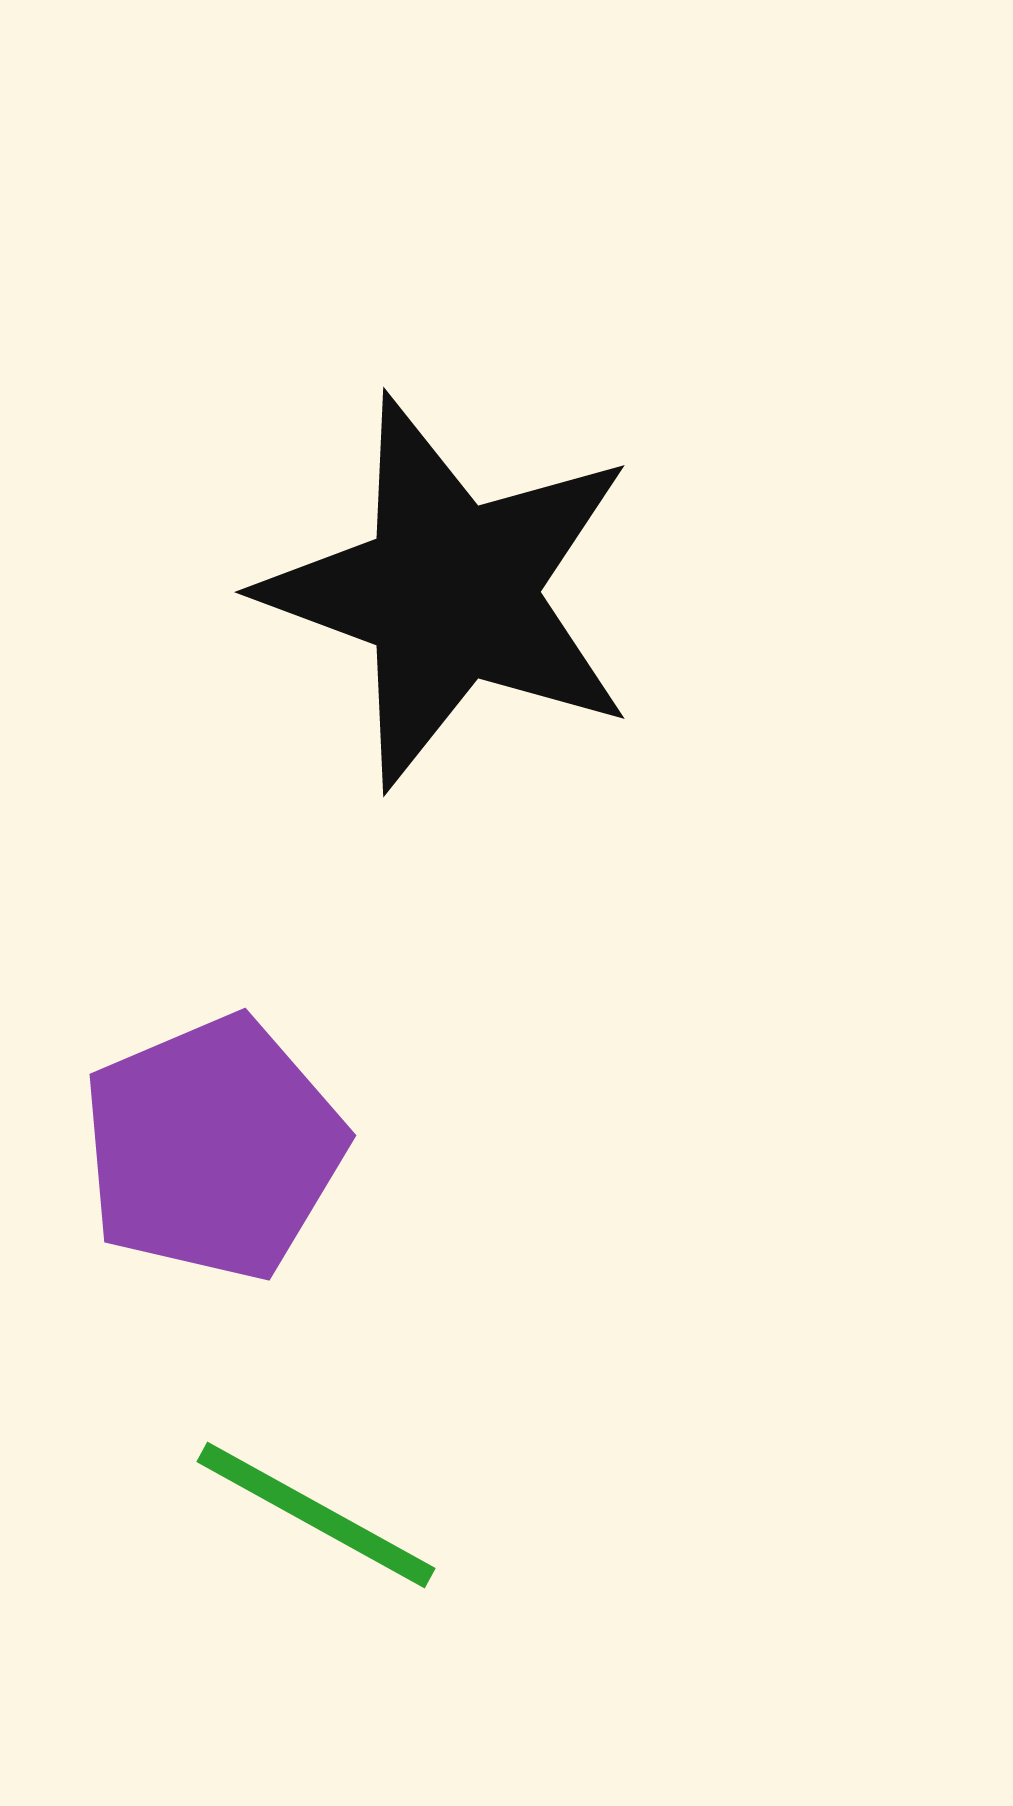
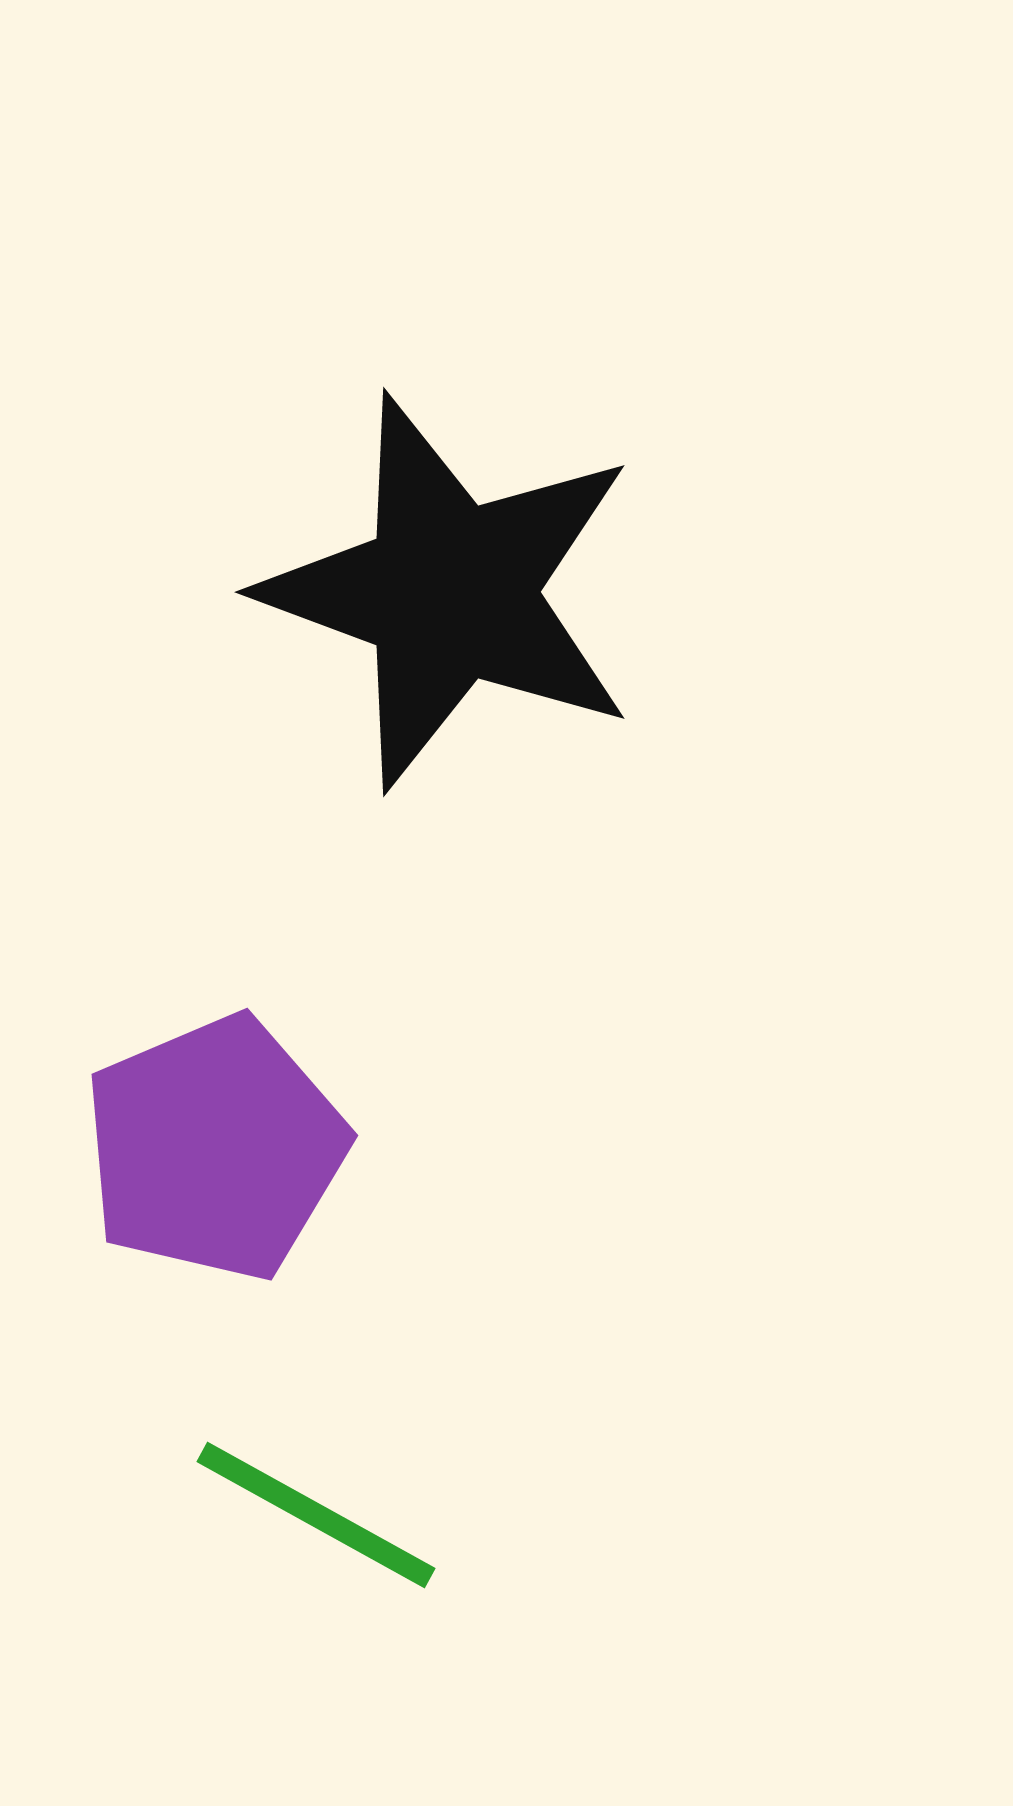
purple pentagon: moved 2 px right
